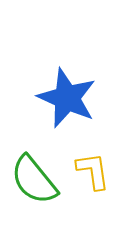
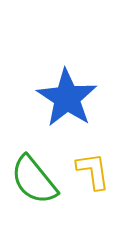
blue star: rotated 10 degrees clockwise
